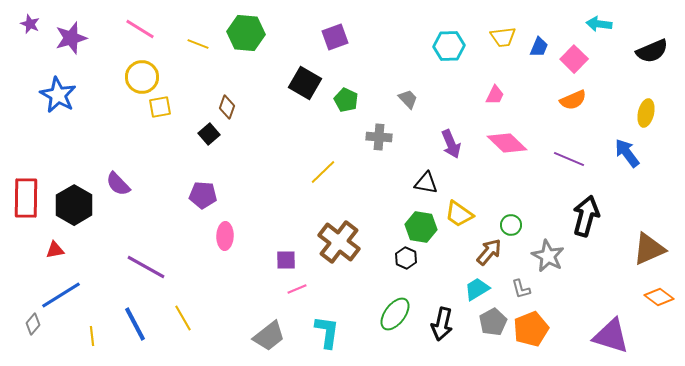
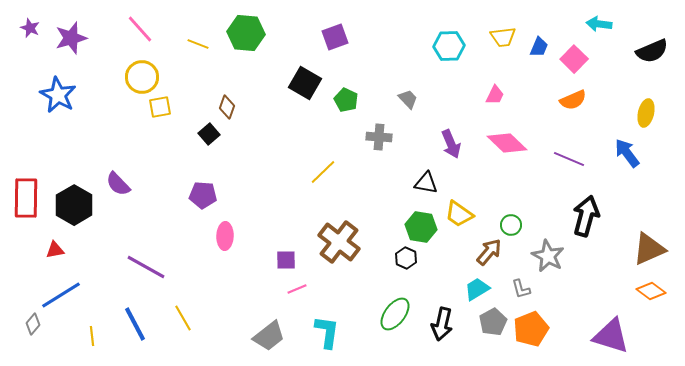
purple star at (30, 24): moved 4 px down
pink line at (140, 29): rotated 16 degrees clockwise
orange diamond at (659, 297): moved 8 px left, 6 px up
